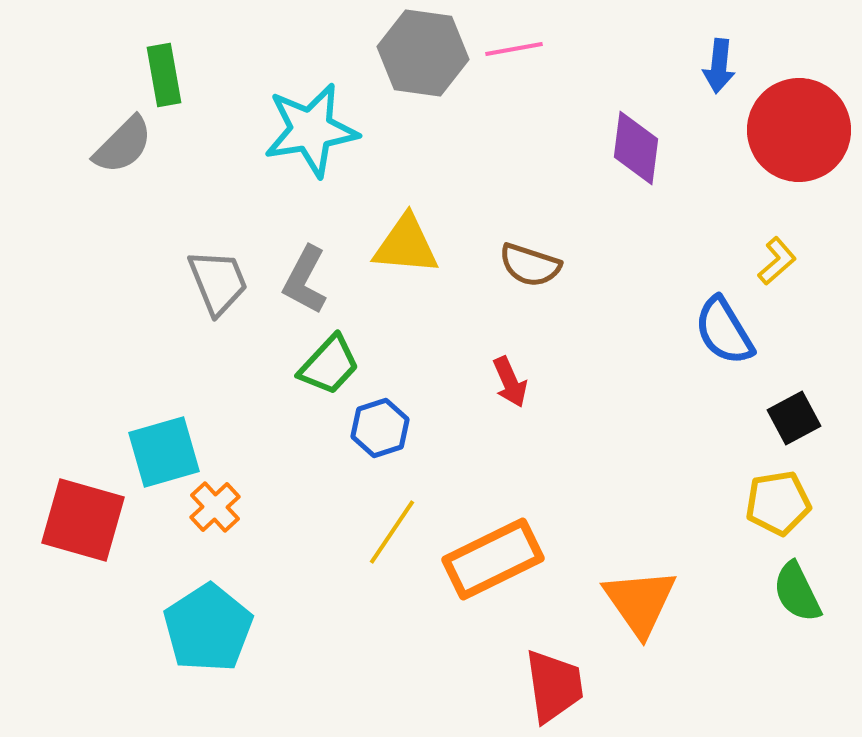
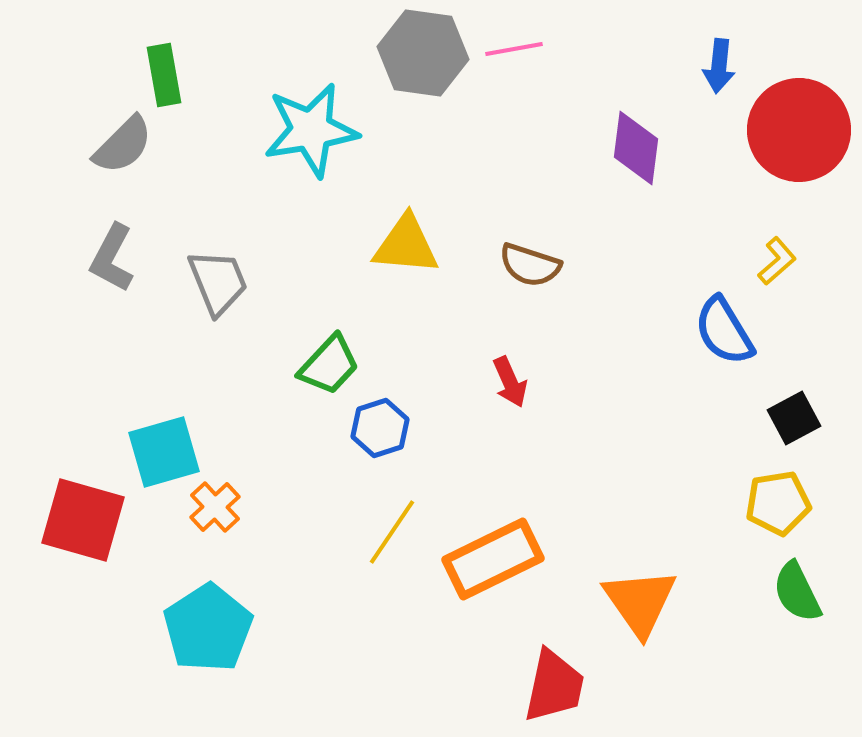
gray L-shape: moved 193 px left, 22 px up
red trapezoid: rotated 20 degrees clockwise
